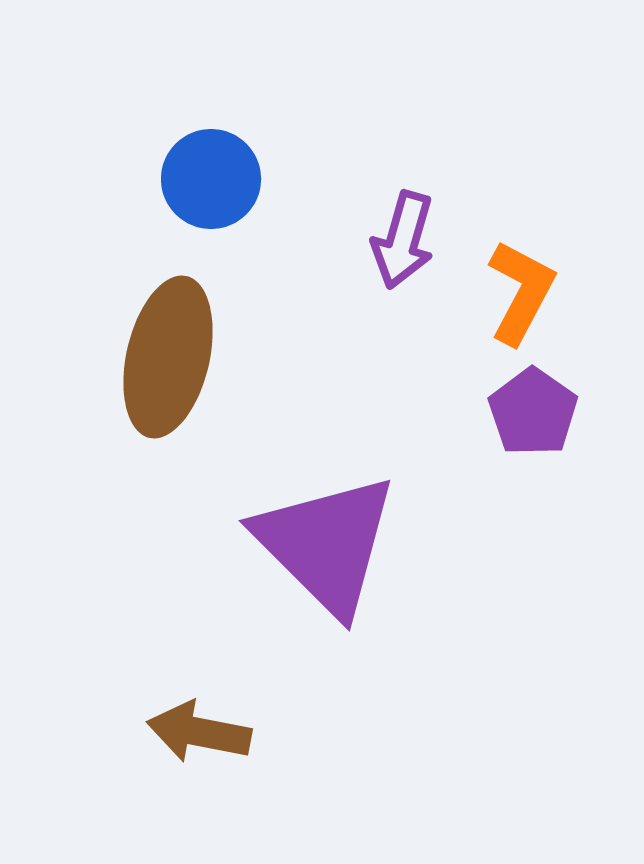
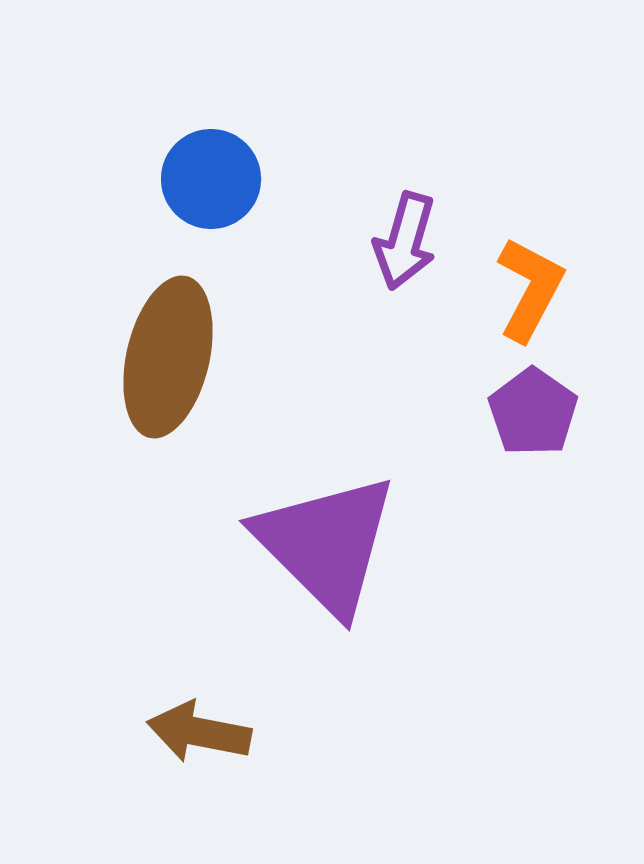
purple arrow: moved 2 px right, 1 px down
orange L-shape: moved 9 px right, 3 px up
